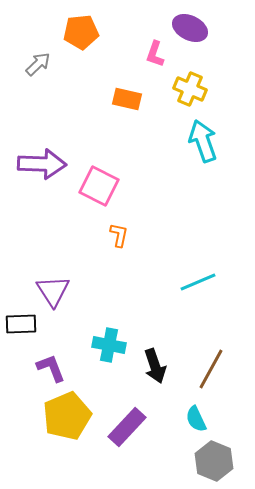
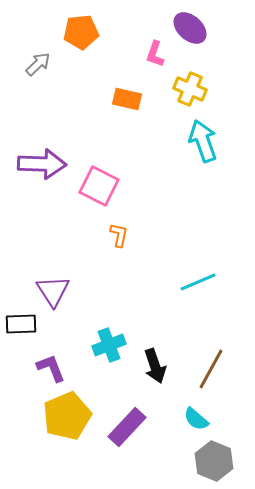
purple ellipse: rotated 16 degrees clockwise
cyan cross: rotated 32 degrees counterclockwise
cyan semicircle: rotated 24 degrees counterclockwise
